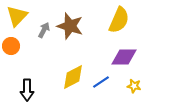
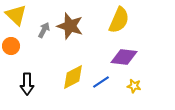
yellow triangle: moved 1 px left, 1 px up; rotated 30 degrees counterclockwise
purple diamond: rotated 8 degrees clockwise
black arrow: moved 6 px up
